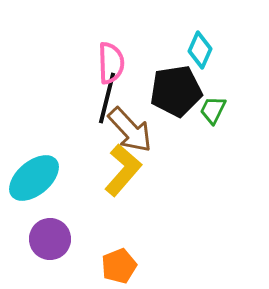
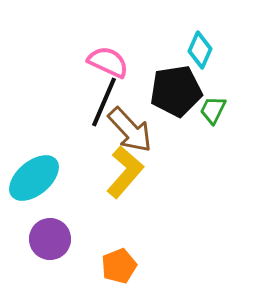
pink semicircle: moved 3 px left, 1 px up; rotated 63 degrees counterclockwise
black line: moved 3 px left, 4 px down; rotated 9 degrees clockwise
yellow L-shape: moved 2 px right, 2 px down
